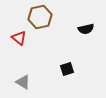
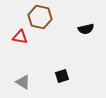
brown hexagon: rotated 25 degrees clockwise
red triangle: moved 1 px right, 1 px up; rotated 28 degrees counterclockwise
black square: moved 5 px left, 7 px down
